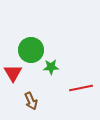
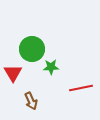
green circle: moved 1 px right, 1 px up
